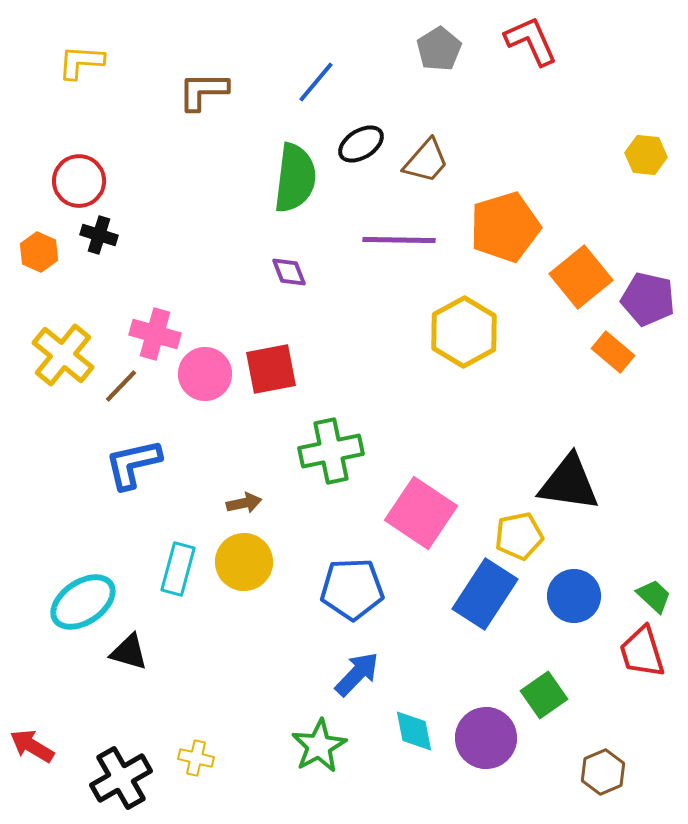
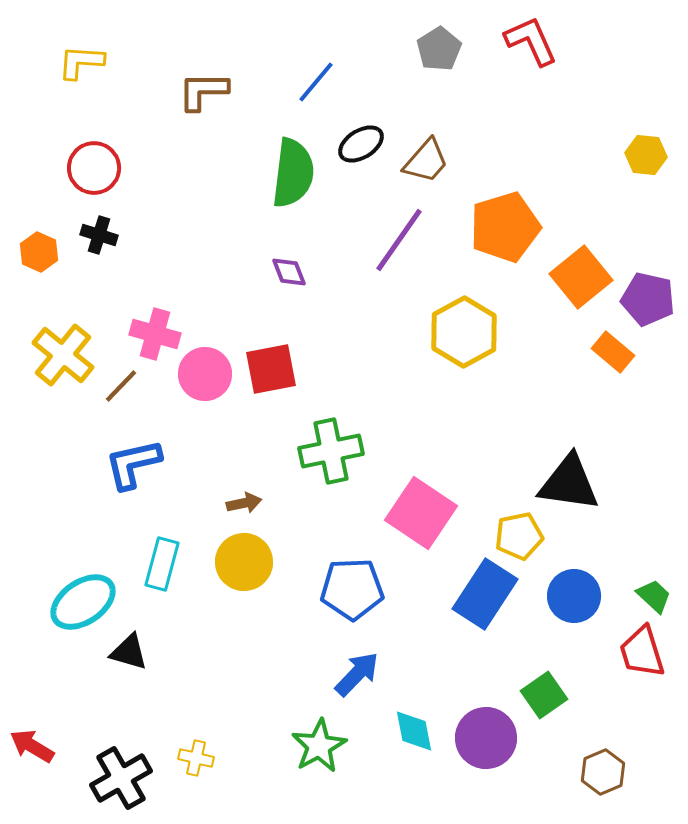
green semicircle at (295, 178): moved 2 px left, 5 px up
red circle at (79, 181): moved 15 px right, 13 px up
purple line at (399, 240): rotated 56 degrees counterclockwise
cyan rectangle at (178, 569): moved 16 px left, 5 px up
